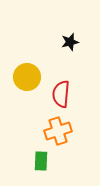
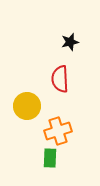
yellow circle: moved 29 px down
red semicircle: moved 1 px left, 15 px up; rotated 8 degrees counterclockwise
green rectangle: moved 9 px right, 3 px up
